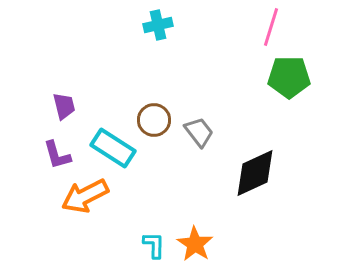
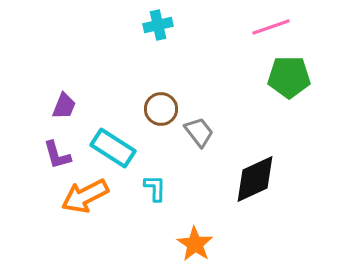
pink line: rotated 54 degrees clockwise
purple trapezoid: rotated 36 degrees clockwise
brown circle: moved 7 px right, 11 px up
black diamond: moved 6 px down
cyan L-shape: moved 1 px right, 57 px up
